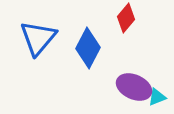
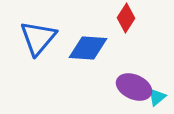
red diamond: rotated 8 degrees counterclockwise
blue diamond: rotated 66 degrees clockwise
cyan triangle: rotated 18 degrees counterclockwise
